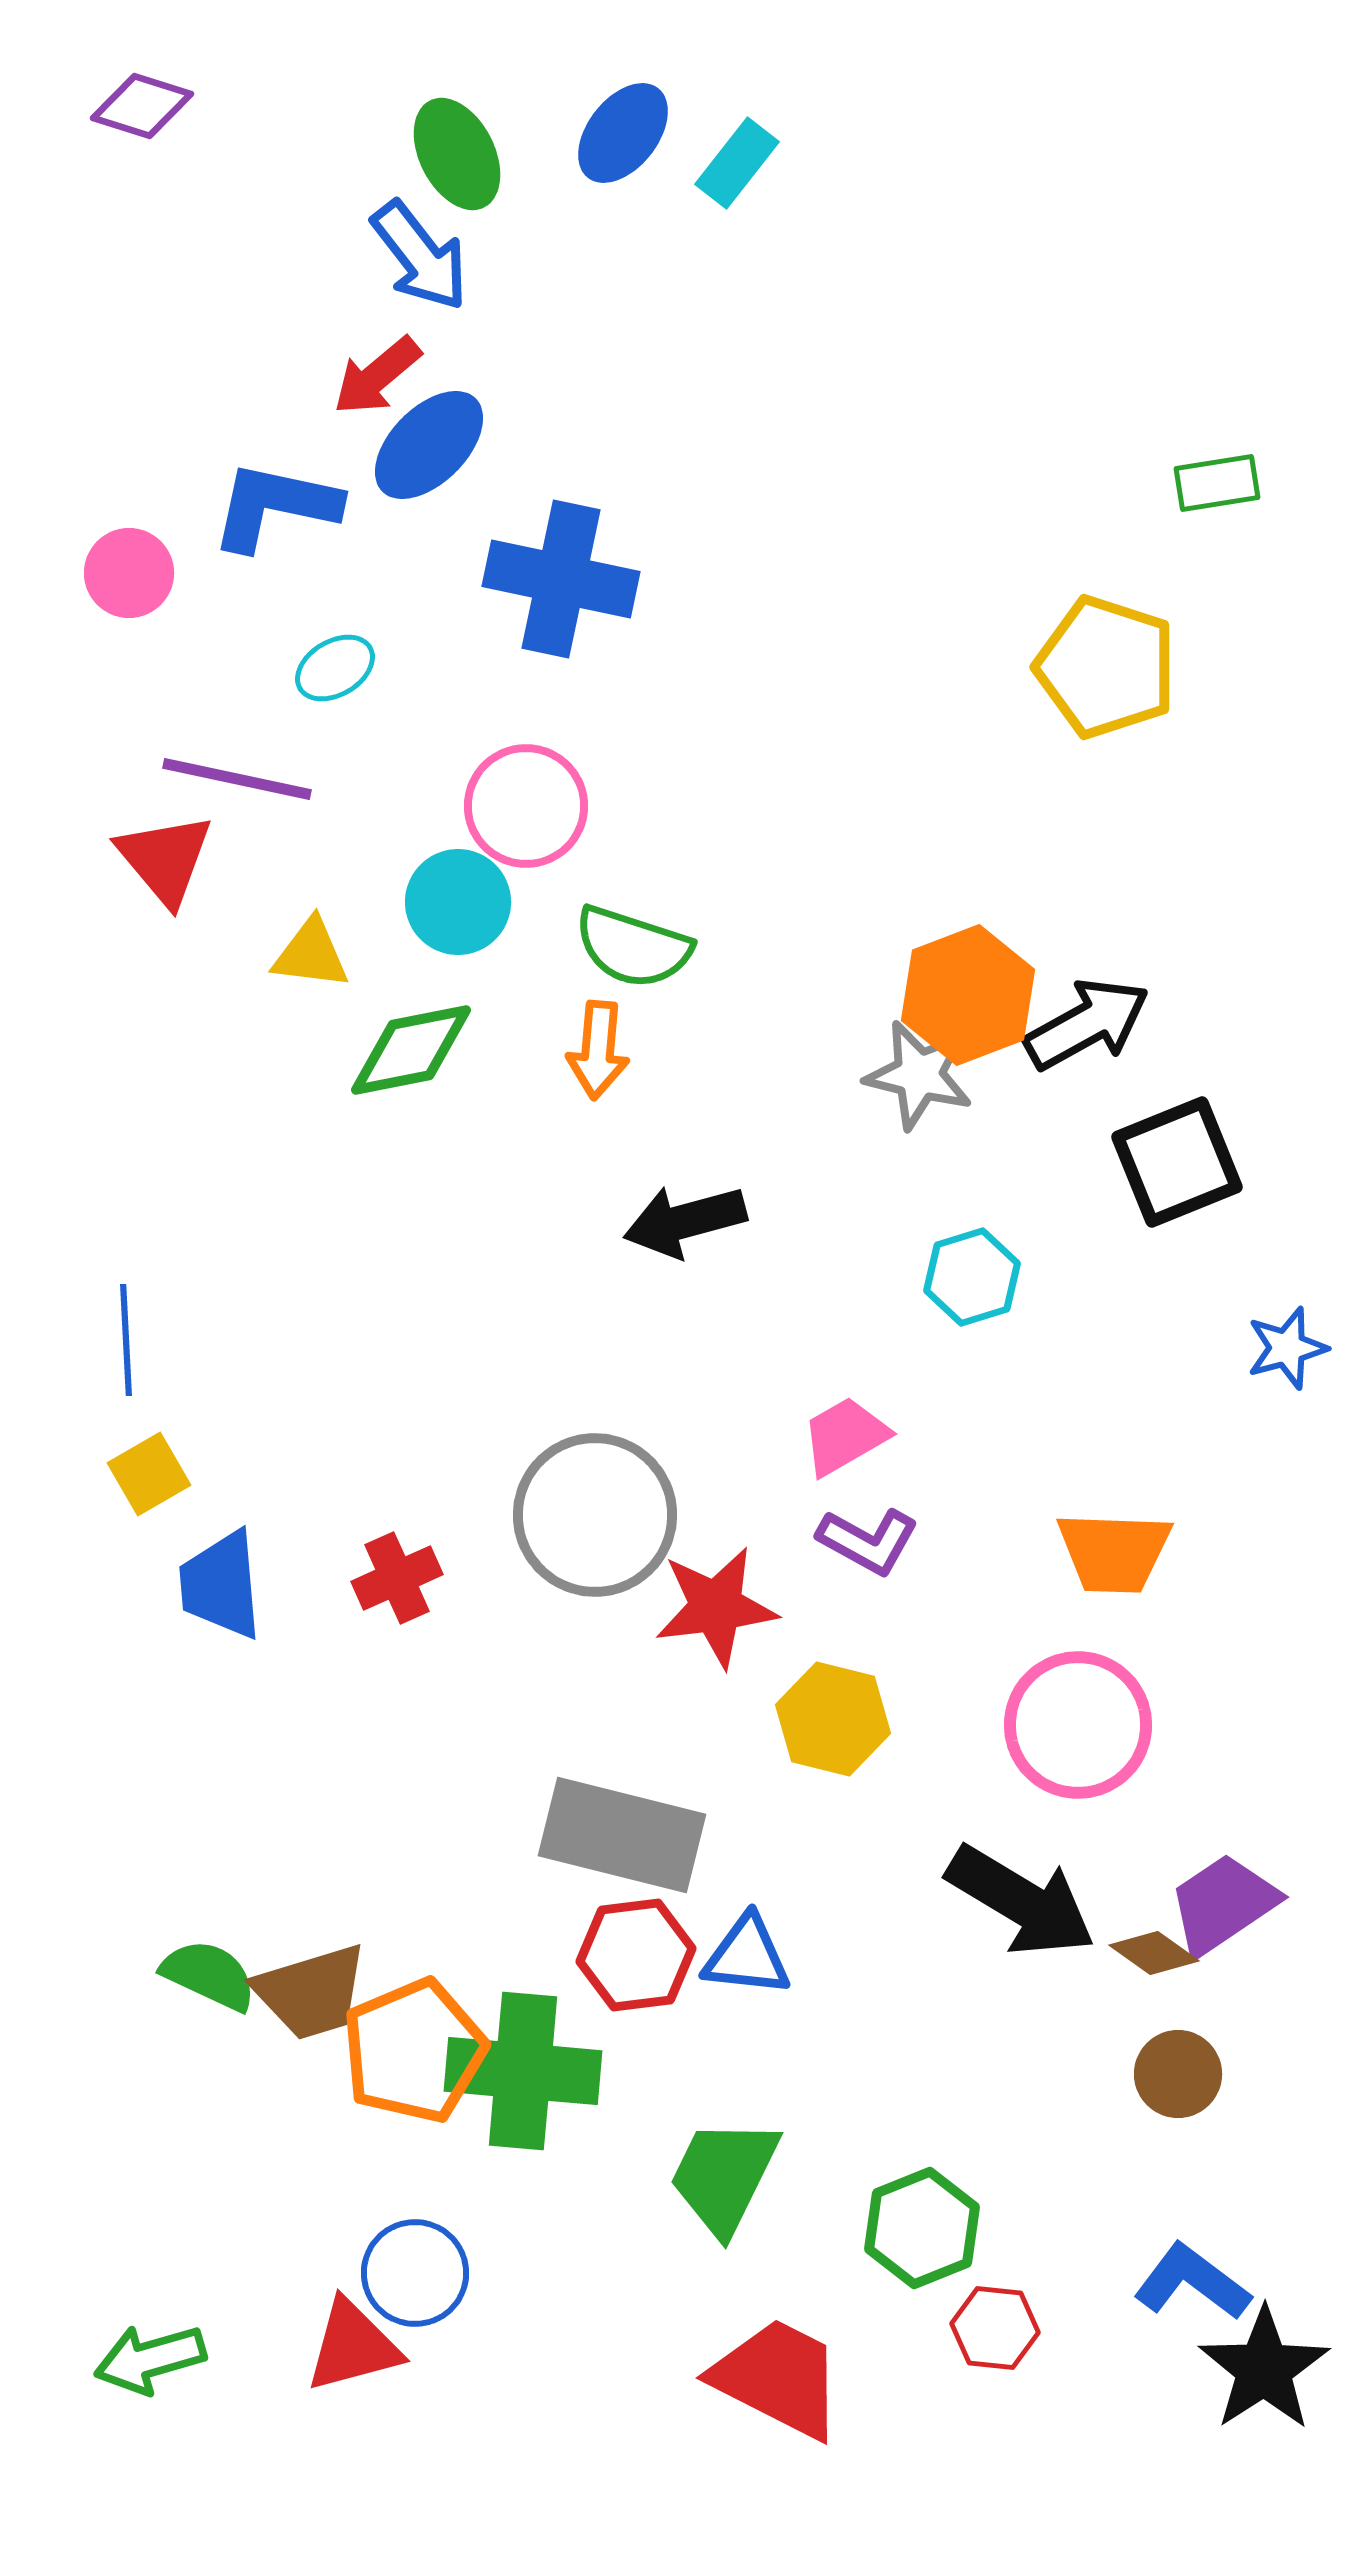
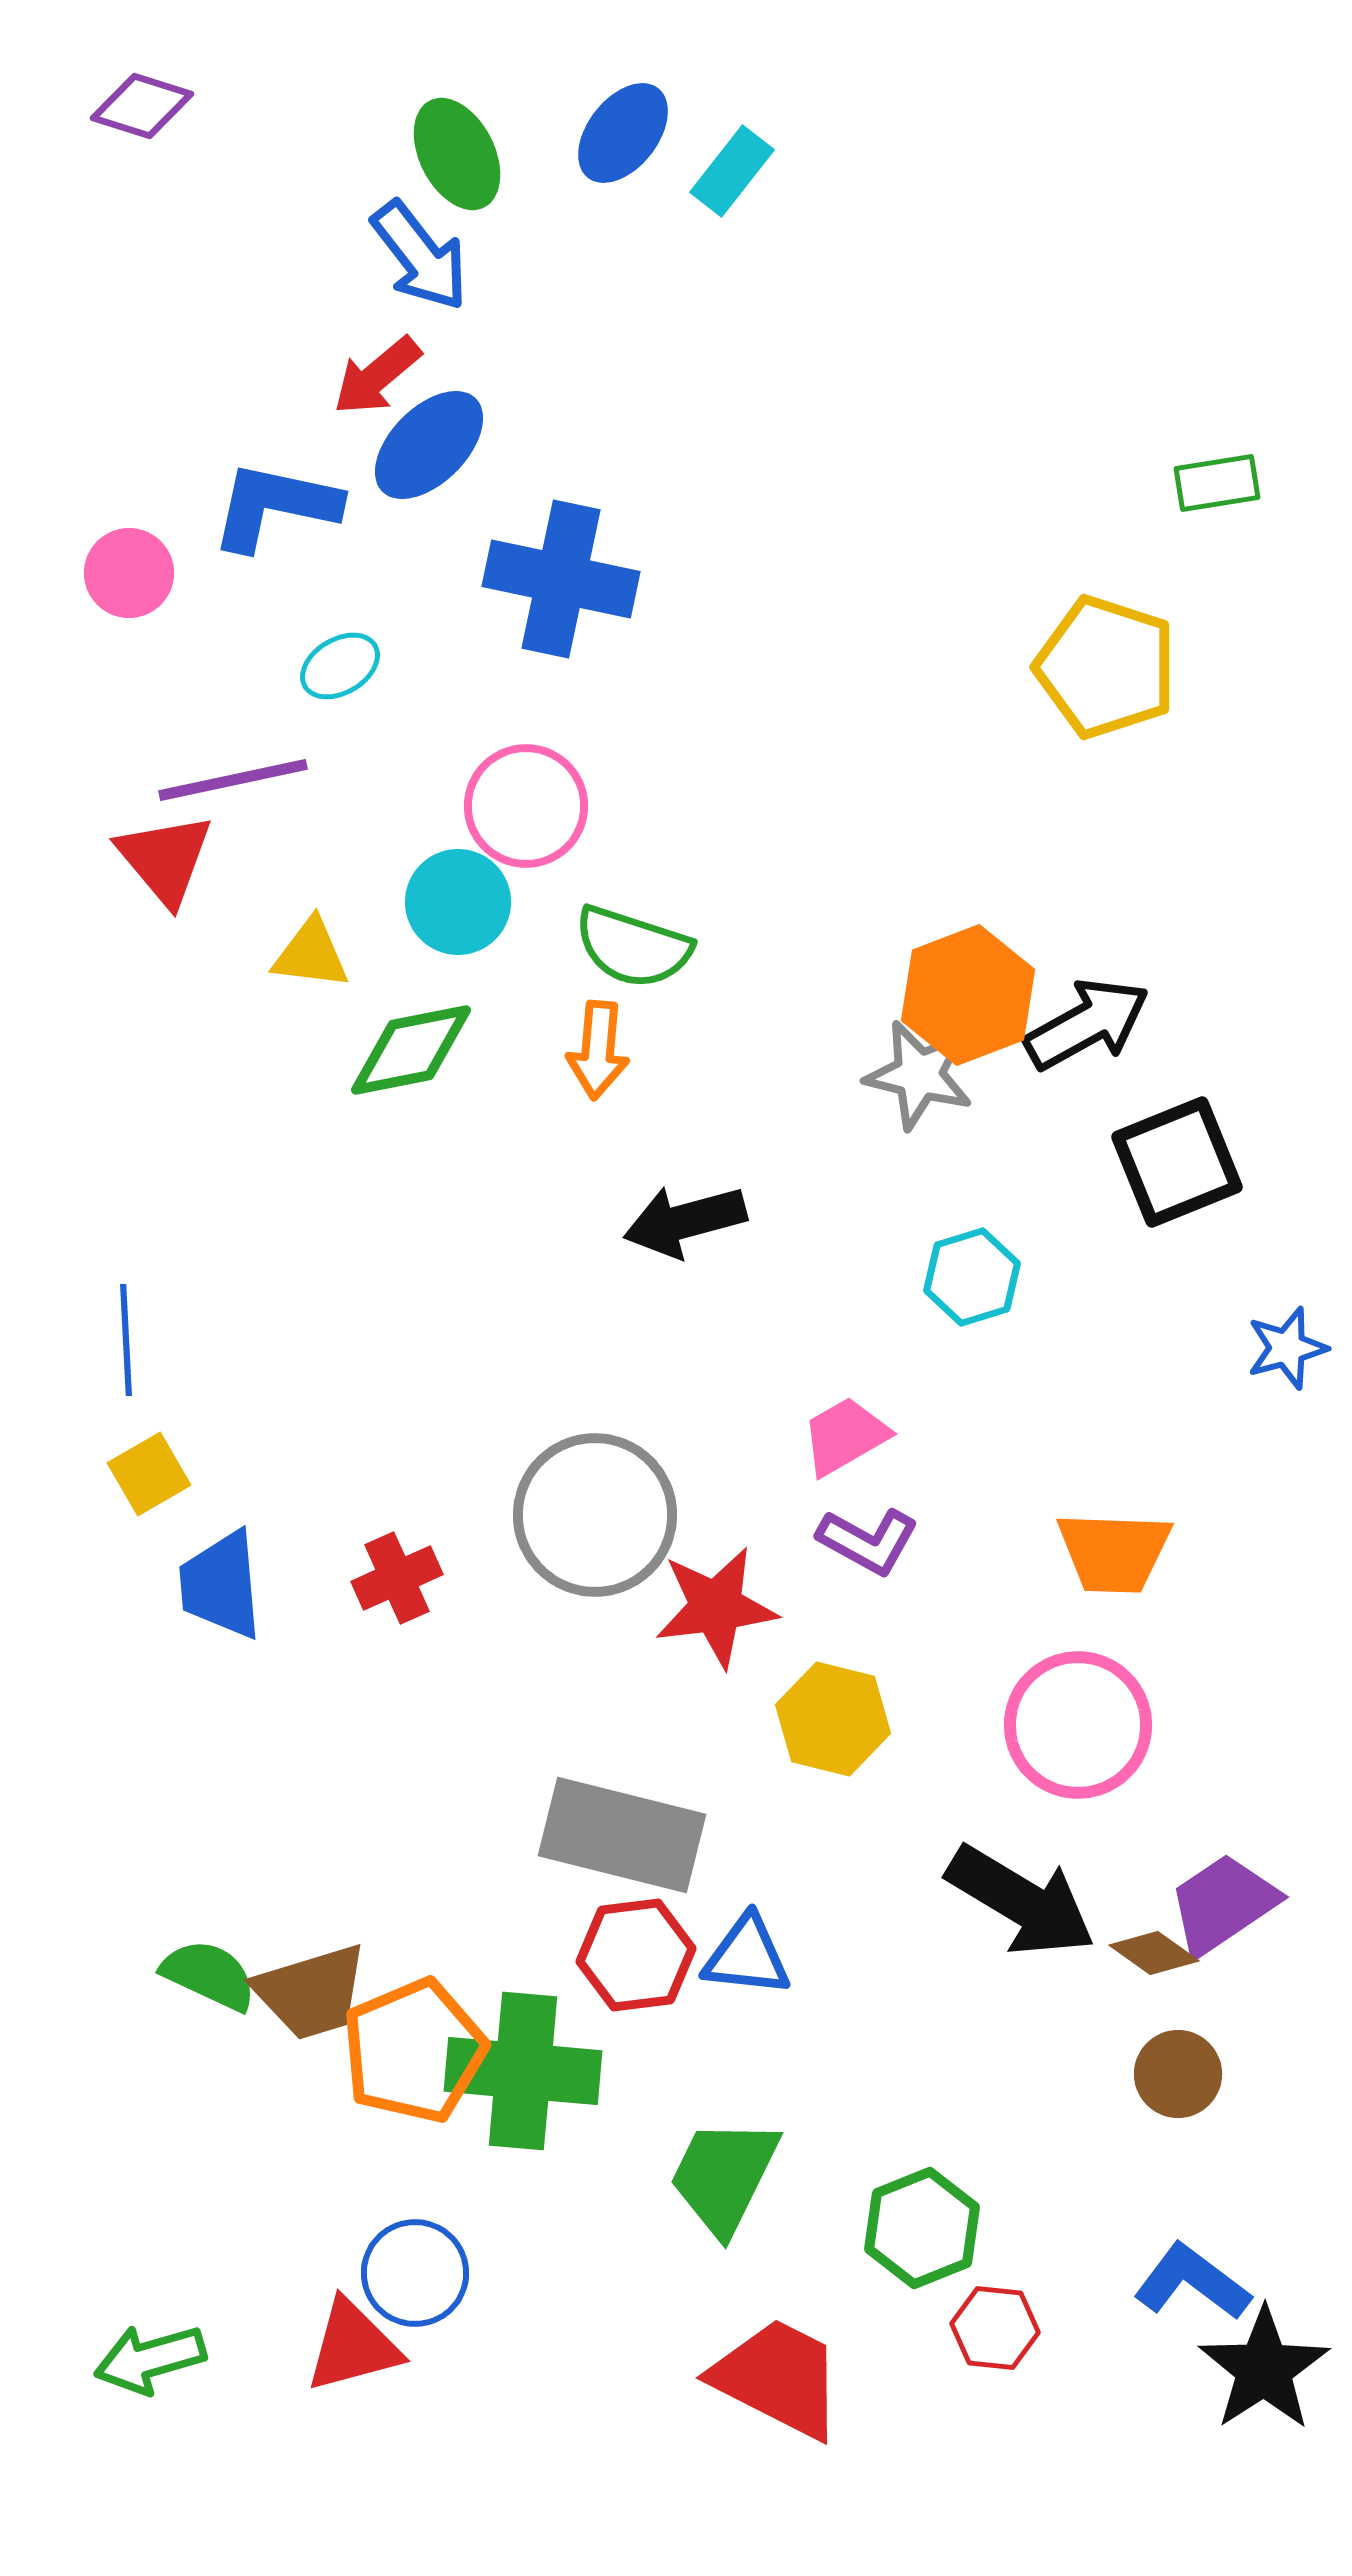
cyan rectangle at (737, 163): moved 5 px left, 8 px down
cyan ellipse at (335, 668): moved 5 px right, 2 px up
purple line at (237, 779): moved 4 px left, 1 px down; rotated 24 degrees counterclockwise
